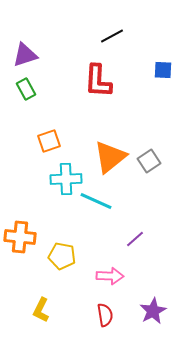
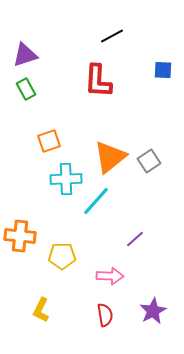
cyan line: rotated 72 degrees counterclockwise
orange cross: moved 1 px up
yellow pentagon: rotated 12 degrees counterclockwise
